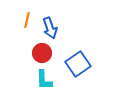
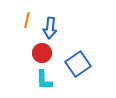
blue arrow: rotated 25 degrees clockwise
